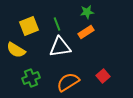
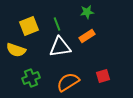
orange rectangle: moved 1 px right, 4 px down
yellow semicircle: rotated 12 degrees counterclockwise
red square: rotated 24 degrees clockwise
